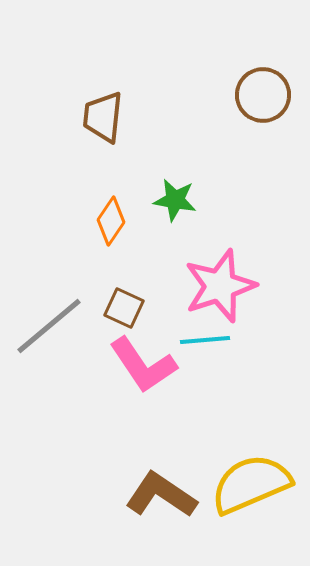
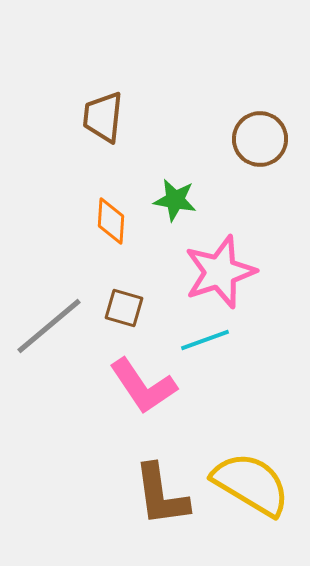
brown circle: moved 3 px left, 44 px down
orange diamond: rotated 30 degrees counterclockwise
pink star: moved 14 px up
brown square: rotated 9 degrees counterclockwise
cyan line: rotated 15 degrees counterclockwise
pink L-shape: moved 21 px down
yellow semicircle: rotated 54 degrees clockwise
brown L-shape: rotated 132 degrees counterclockwise
